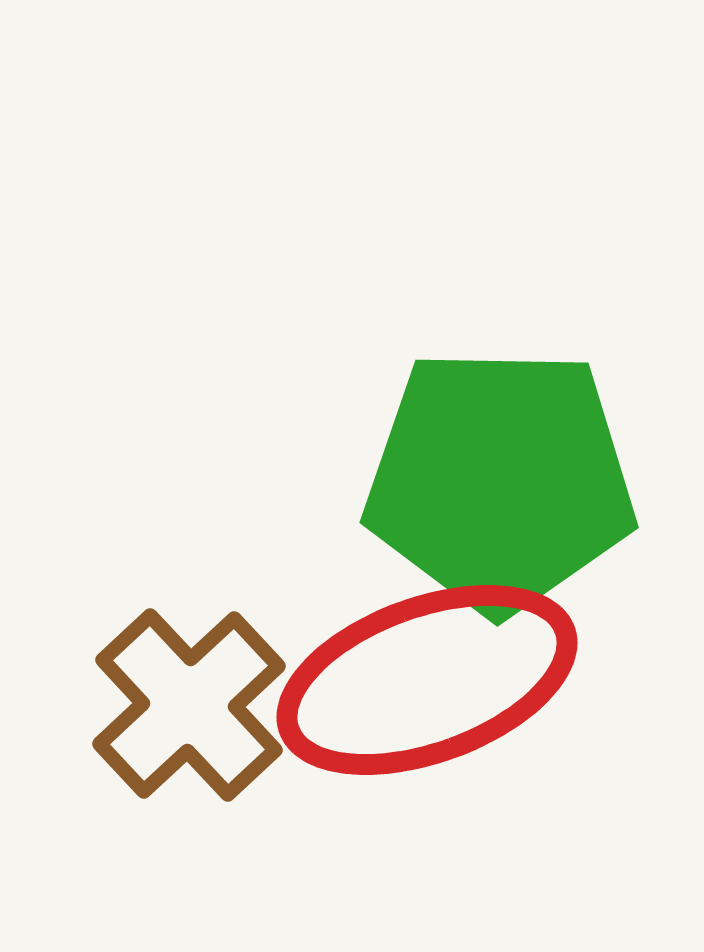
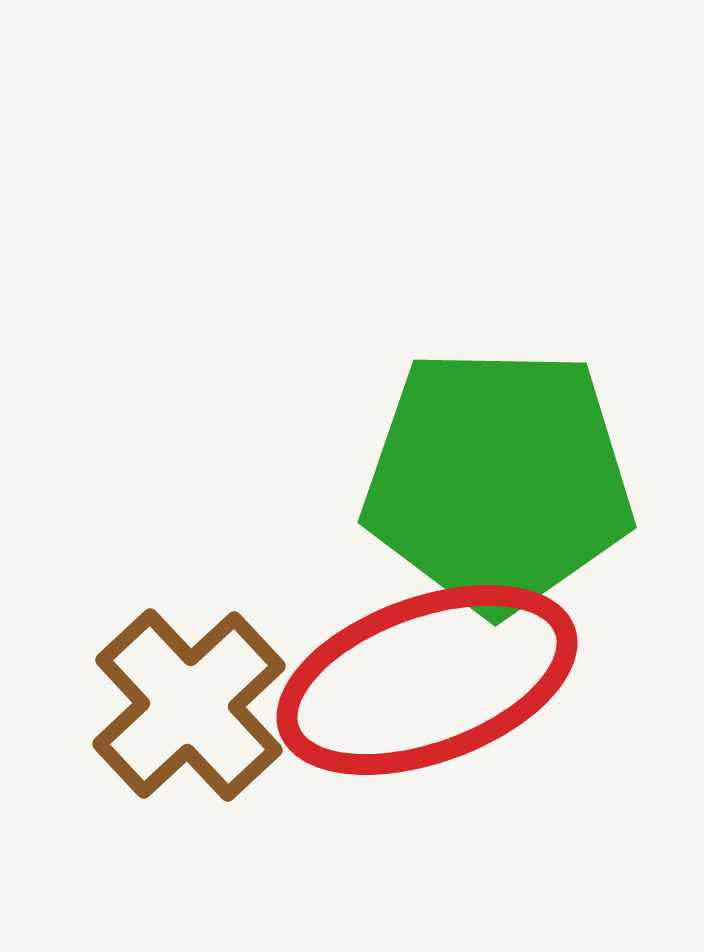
green pentagon: moved 2 px left
